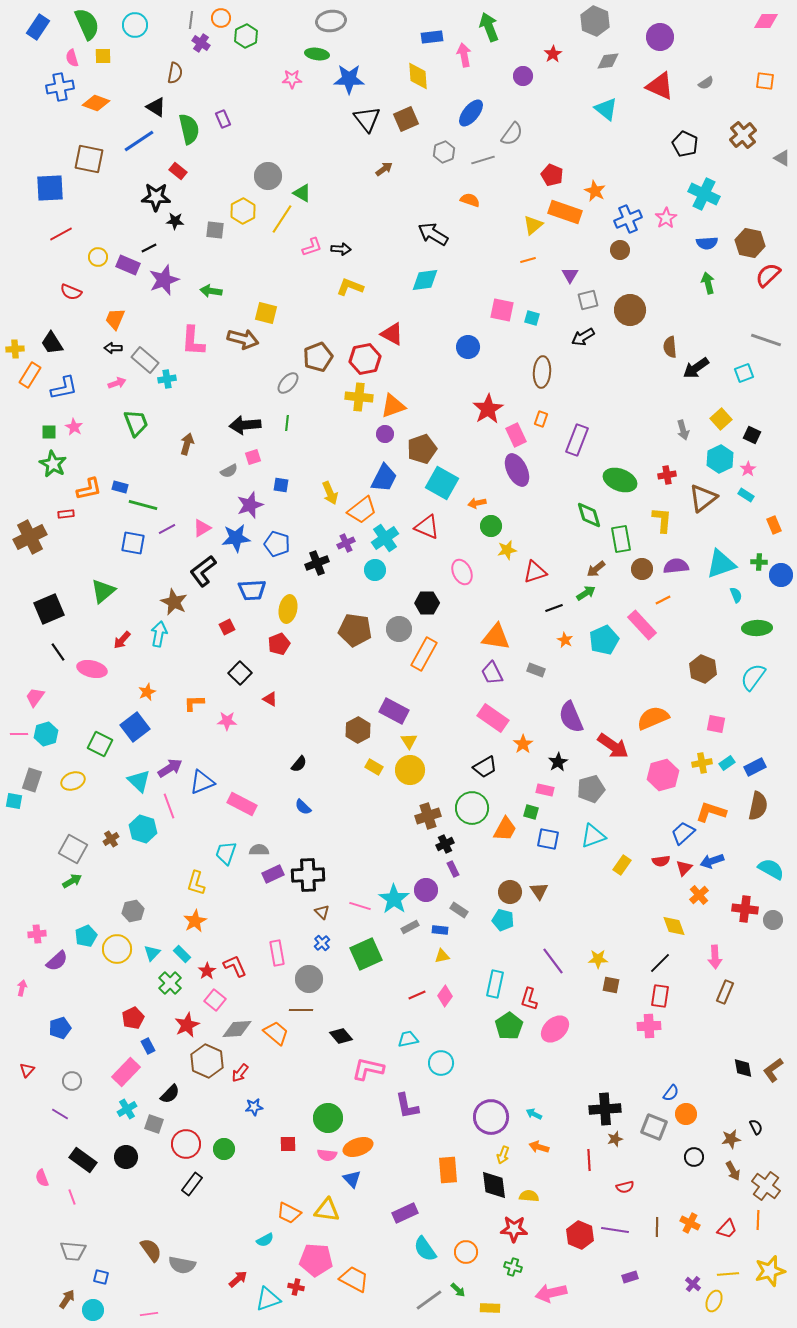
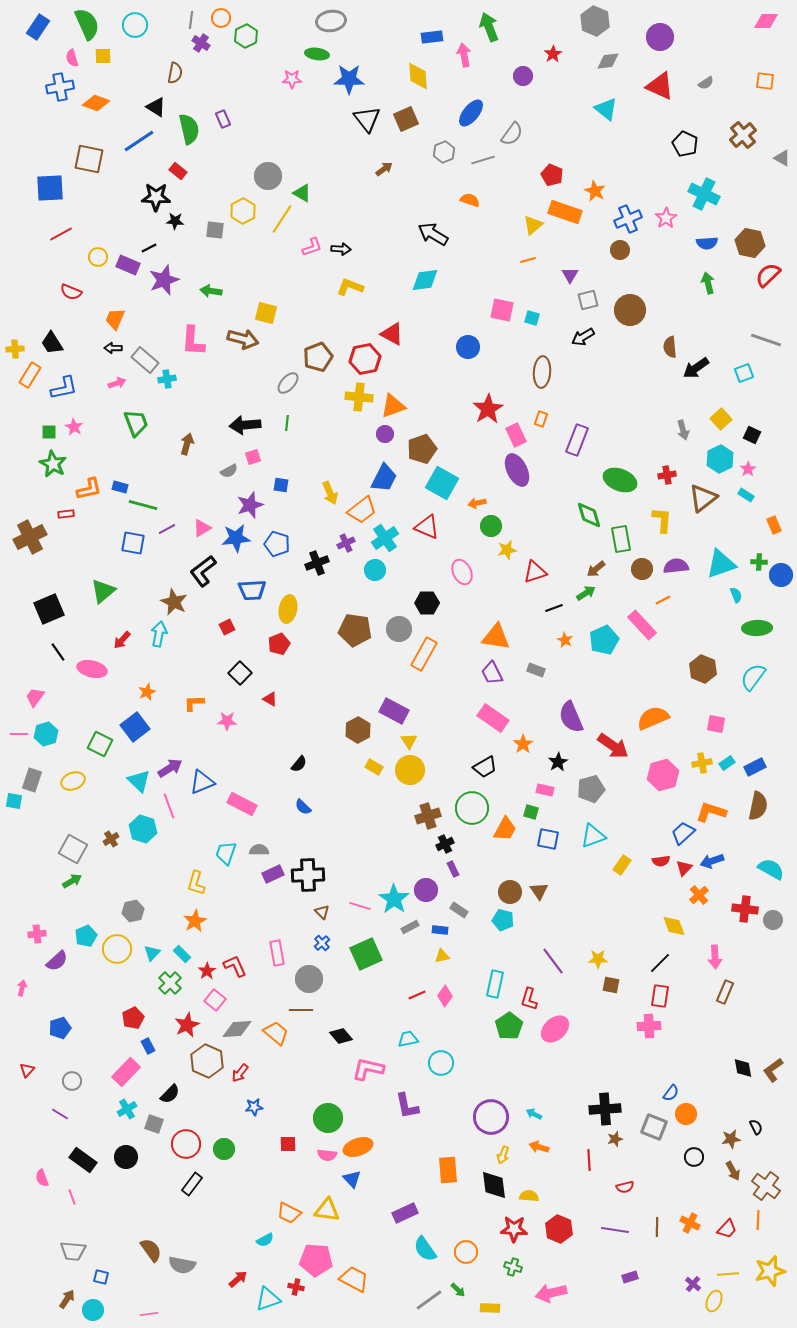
red hexagon at (580, 1235): moved 21 px left, 6 px up
